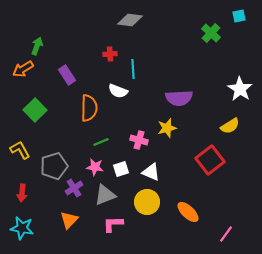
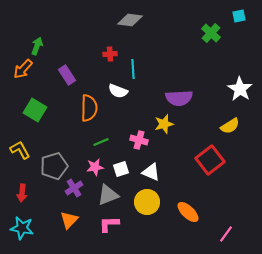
orange arrow: rotated 15 degrees counterclockwise
green square: rotated 15 degrees counterclockwise
yellow star: moved 3 px left, 4 px up
pink star: rotated 18 degrees counterclockwise
gray triangle: moved 3 px right
pink L-shape: moved 4 px left
